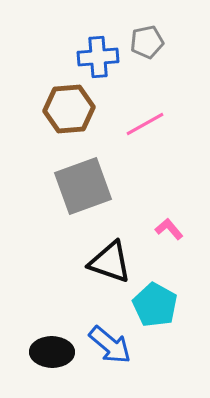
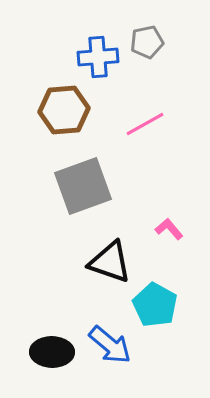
brown hexagon: moved 5 px left, 1 px down
